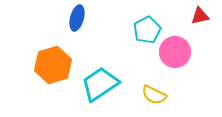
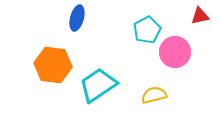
orange hexagon: rotated 24 degrees clockwise
cyan trapezoid: moved 2 px left, 1 px down
yellow semicircle: rotated 140 degrees clockwise
